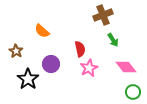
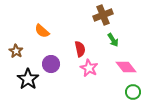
pink star: rotated 18 degrees counterclockwise
